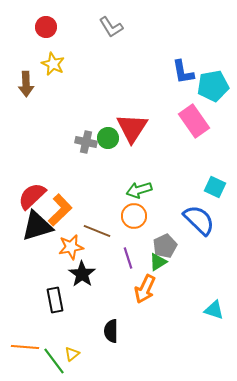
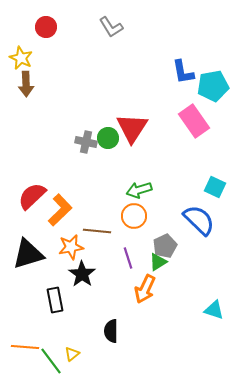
yellow star: moved 32 px left, 6 px up
black triangle: moved 9 px left, 28 px down
brown line: rotated 16 degrees counterclockwise
green line: moved 3 px left
